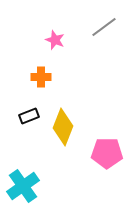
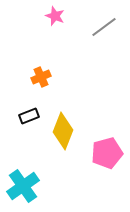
pink star: moved 24 px up
orange cross: rotated 24 degrees counterclockwise
yellow diamond: moved 4 px down
pink pentagon: rotated 16 degrees counterclockwise
